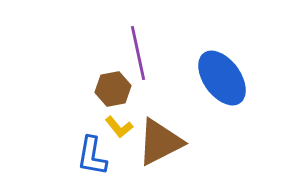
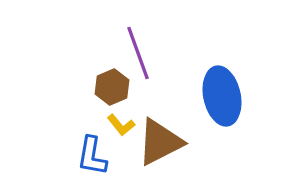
purple line: rotated 8 degrees counterclockwise
blue ellipse: moved 18 px down; rotated 24 degrees clockwise
brown hexagon: moved 1 px left, 2 px up; rotated 12 degrees counterclockwise
yellow L-shape: moved 2 px right, 2 px up
